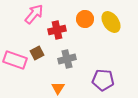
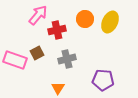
pink arrow: moved 4 px right, 1 px down
yellow ellipse: moved 1 px left; rotated 60 degrees clockwise
